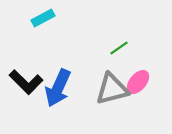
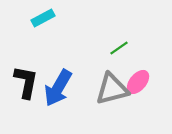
black L-shape: rotated 124 degrees counterclockwise
blue arrow: rotated 6 degrees clockwise
